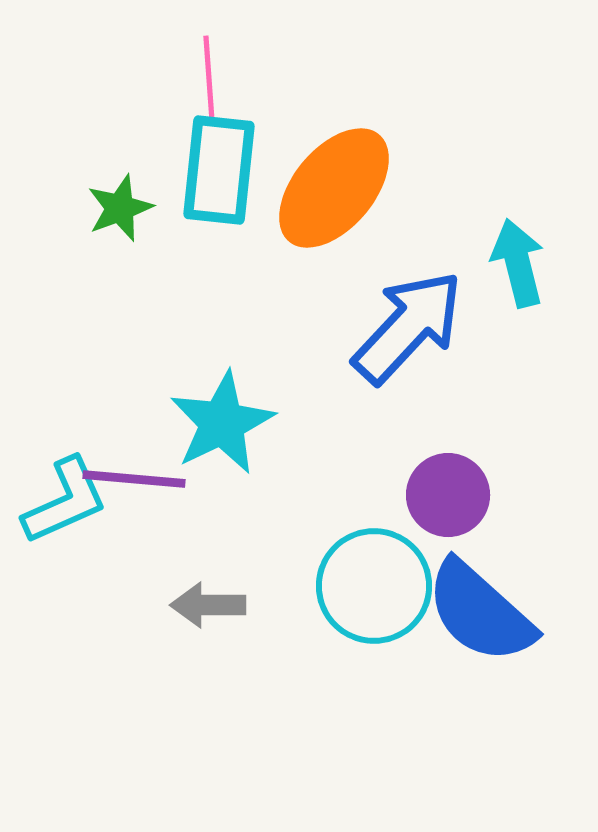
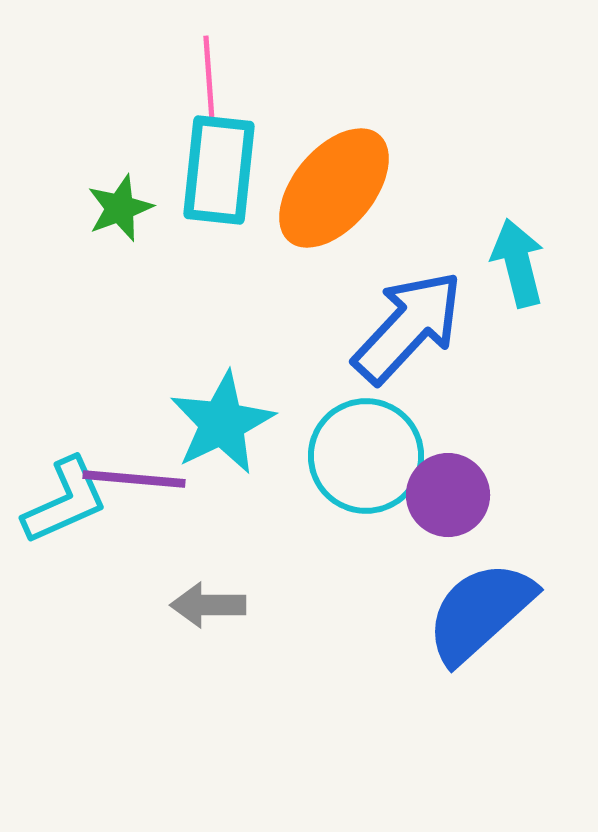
cyan circle: moved 8 px left, 130 px up
blue semicircle: rotated 96 degrees clockwise
